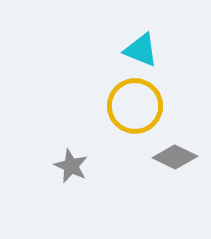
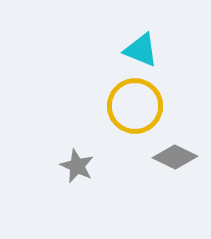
gray star: moved 6 px right
